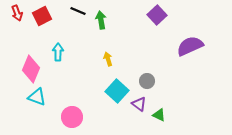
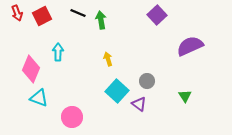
black line: moved 2 px down
cyan triangle: moved 2 px right, 1 px down
green triangle: moved 26 px right, 19 px up; rotated 32 degrees clockwise
